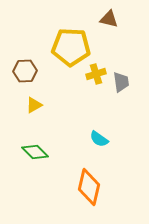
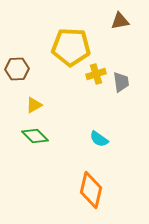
brown triangle: moved 11 px right, 2 px down; rotated 24 degrees counterclockwise
brown hexagon: moved 8 px left, 2 px up
green diamond: moved 16 px up
orange diamond: moved 2 px right, 3 px down
